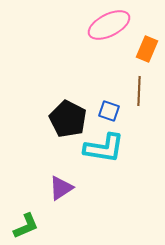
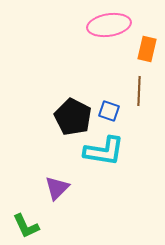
pink ellipse: rotated 18 degrees clockwise
orange rectangle: rotated 10 degrees counterclockwise
black pentagon: moved 5 px right, 2 px up
cyan L-shape: moved 3 px down
purple triangle: moved 4 px left; rotated 12 degrees counterclockwise
green L-shape: rotated 88 degrees clockwise
